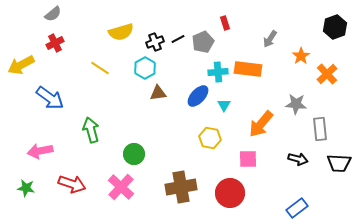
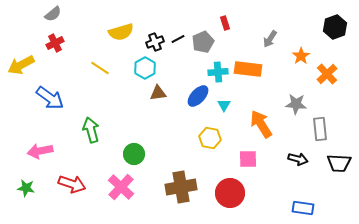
orange arrow: rotated 108 degrees clockwise
blue rectangle: moved 6 px right; rotated 45 degrees clockwise
